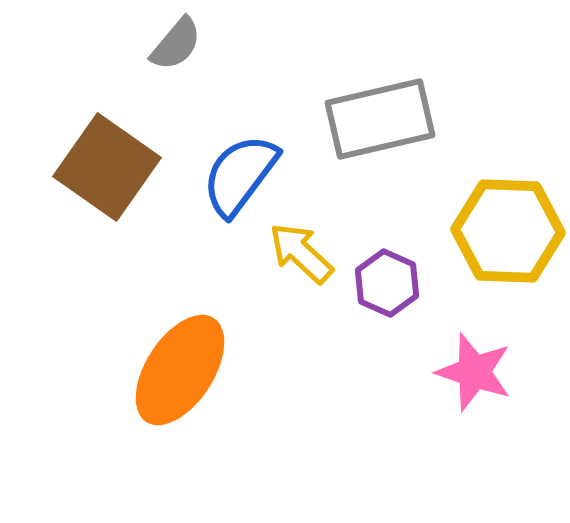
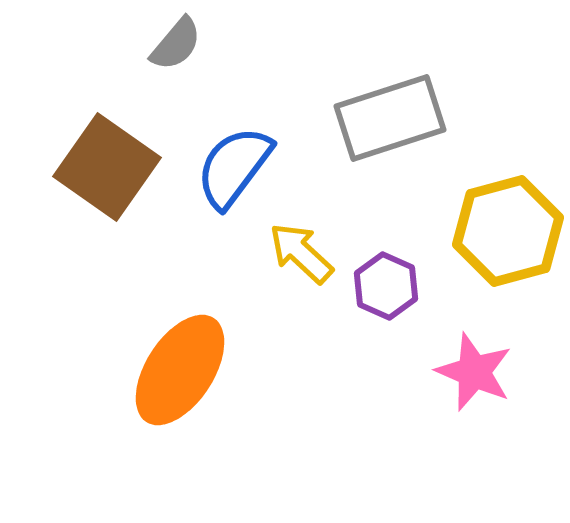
gray rectangle: moved 10 px right, 1 px up; rotated 5 degrees counterclockwise
blue semicircle: moved 6 px left, 8 px up
yellow hexagon: rotated 17 degrees counterclockwise
purple hexagon: moved 1 px left, 3 px down
pink star: rotated 4 degrees clockwise
